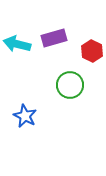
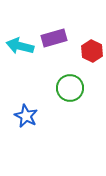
cyan arrow: moved 3 px right, 2 px down
green circle: moved 3 px down
blue star: moved 1 px right
